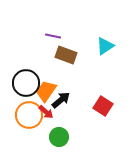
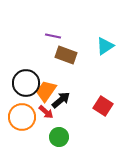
orange circle: moved 7 px left, 2 px down
